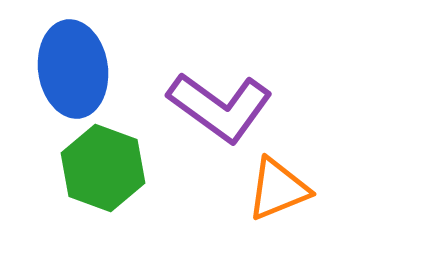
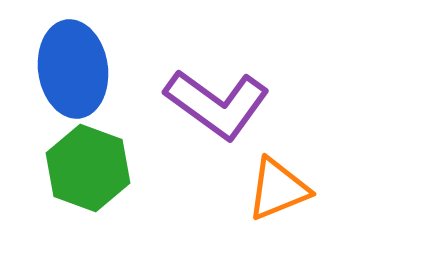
purple L-shape: moved 3 px left, 3 px up
green hexagon: moved 15 px left
